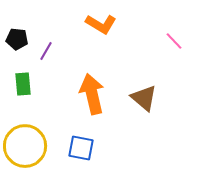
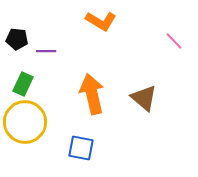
orange L-shape: moved 3 px up
purple line: rotated 60 degrees clockwise
green rectangle: rotated 30 degrees clockwise
yellow circle: moved 24 px up
